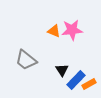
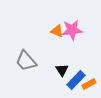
orange triangle: moved 3 px right
gray trapezoid: moved 1 px down; rotated 10 degrees clockwise
